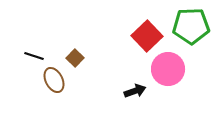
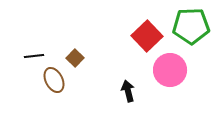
black line: rotated 24 degrees counterclockwise
pink circle: moved 2 px right, 1 px down
black arrow: moved 7 px left; rotated 85 degrees counterclockwise
